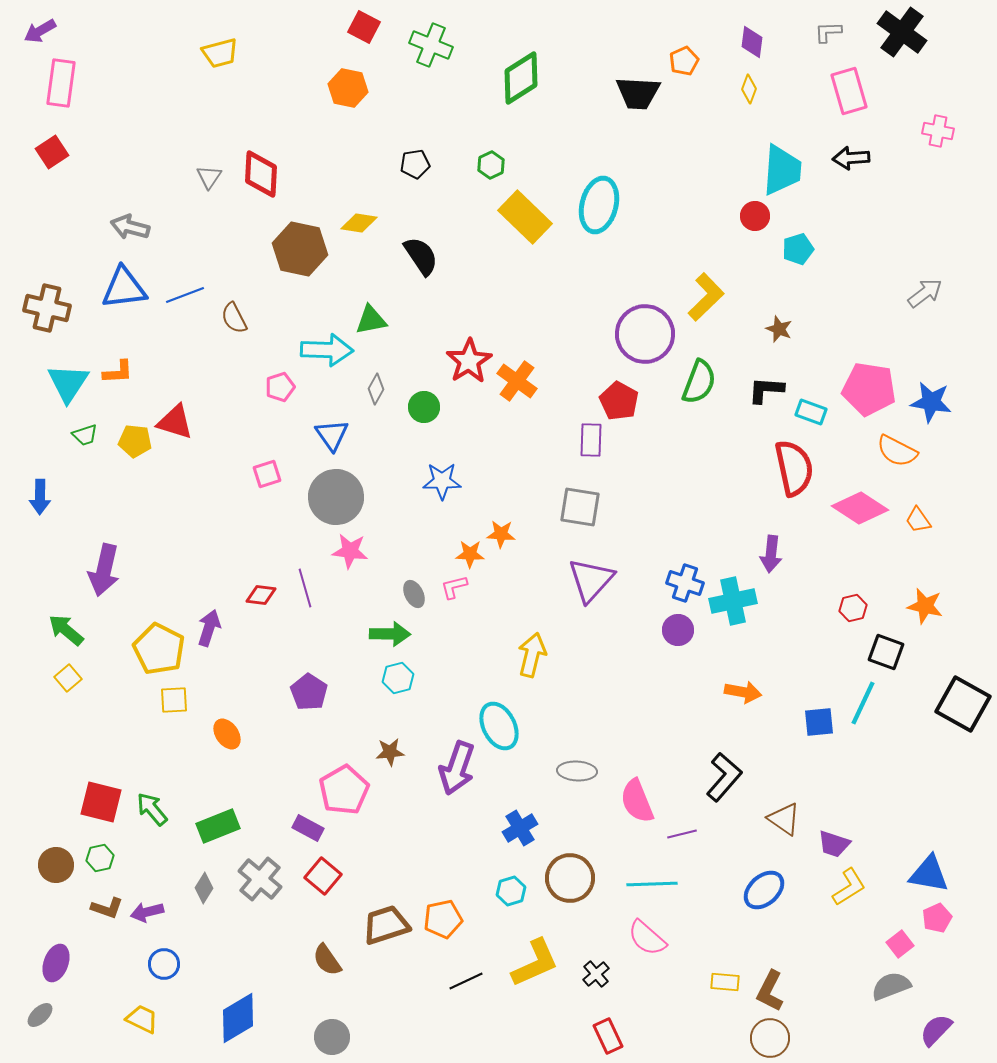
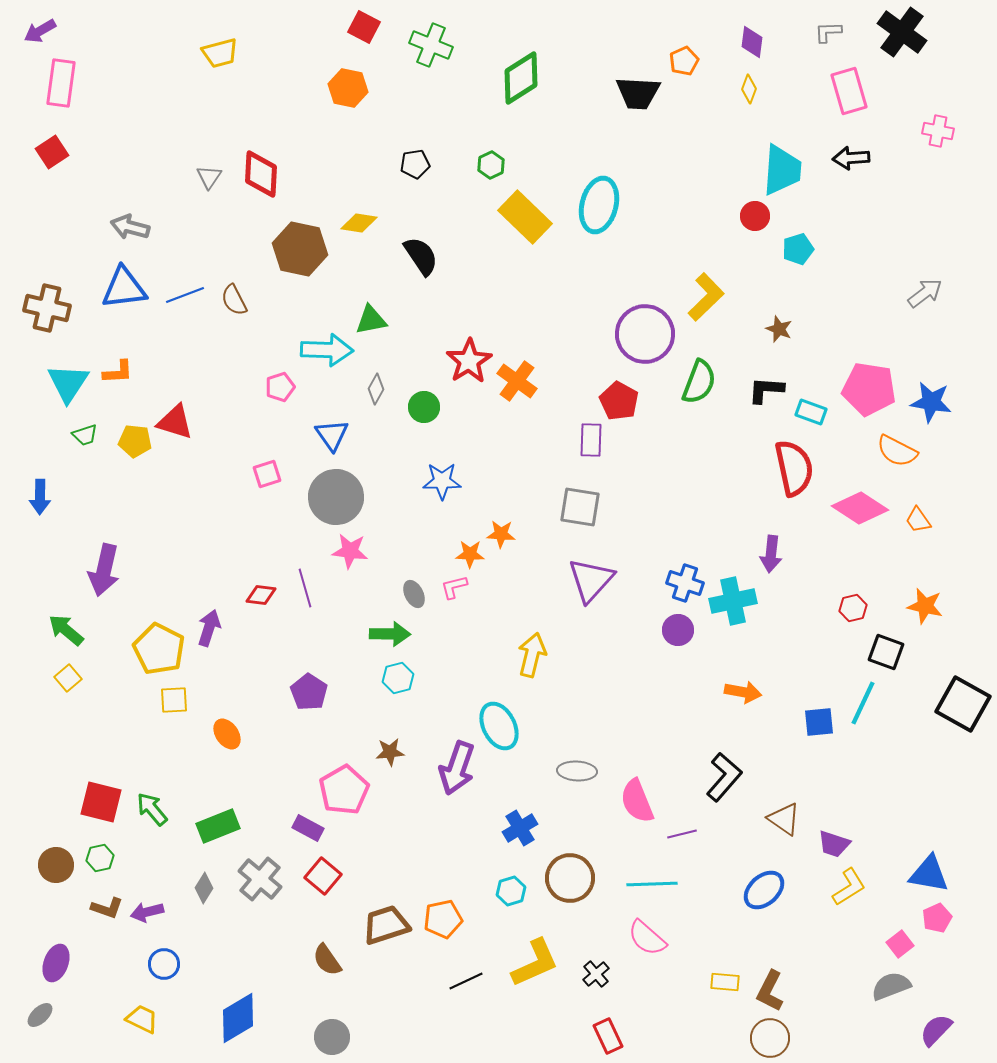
brown semicircle at (234, 318): moved 18 px up
